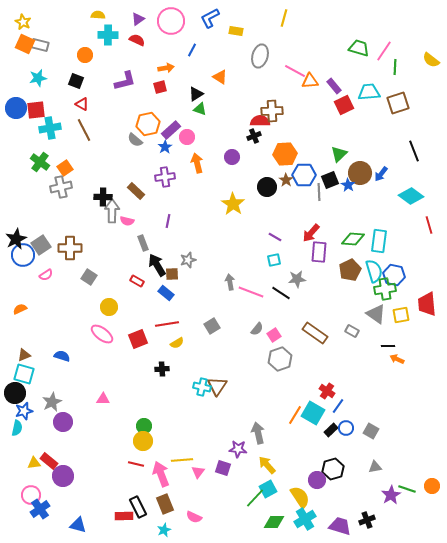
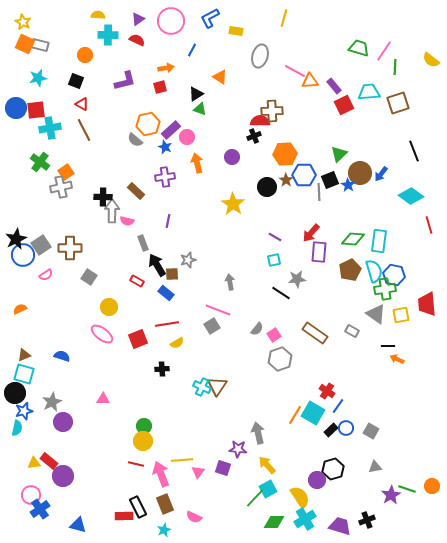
blue star at (165, 147): rotated 16 degrees counterclockwise
orange square at (65, 168): moved 1 px right, 4 px down
pink line at (251, 292): moved 33 px left, 18 px down
cyan cross at (202, 387): rotated 12 degrees clockwise
